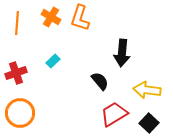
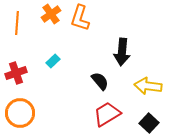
orange cross: moved 3 px up; rotated 24 degrees clockwise
black arrow: moved 1 px up
yellow arrow: moved 1 px right, 4 px up
red trapezoid: moved 7 px left
